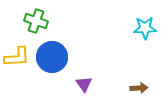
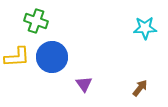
brown arrow: moved 1 px right; rotated 48 degrees counterclockwise
